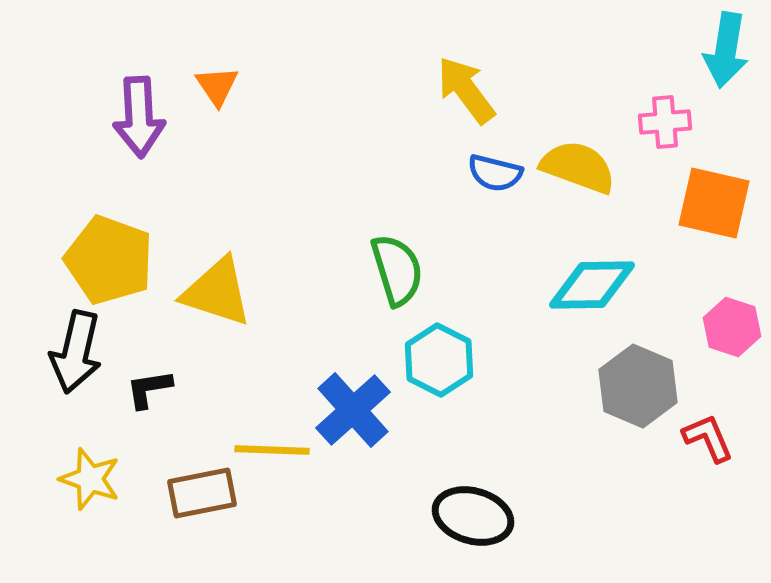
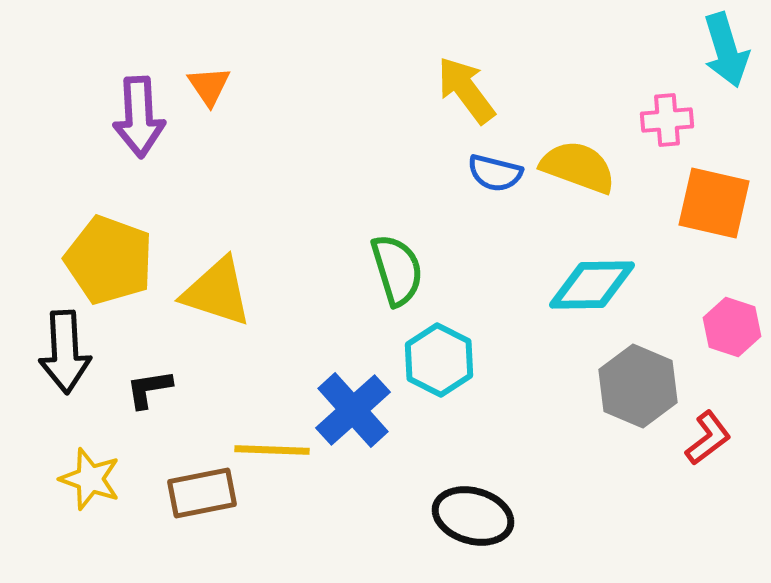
cyan arrow: rotated 26 degrees counterclockwise
orange triangle: moved 8 px left
pink cross: moved 2 px right, 2 px up
black arrow: moved 11 px left; rotated 16 degrees counterclockwise
red L-shape: rotated 76 degrees clockwise
